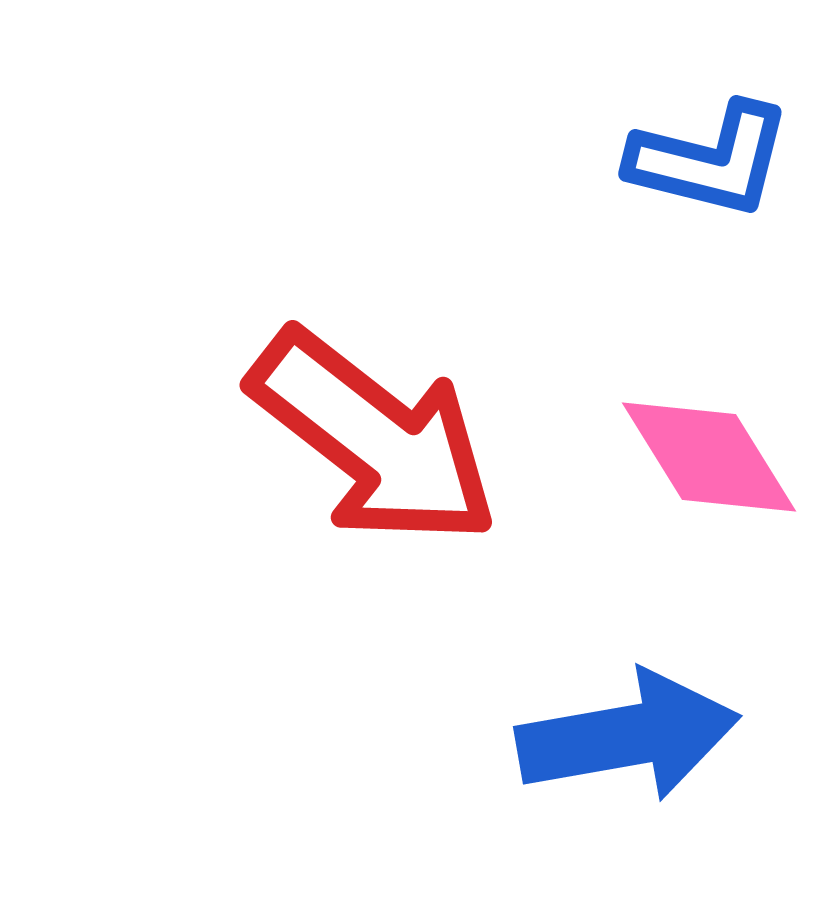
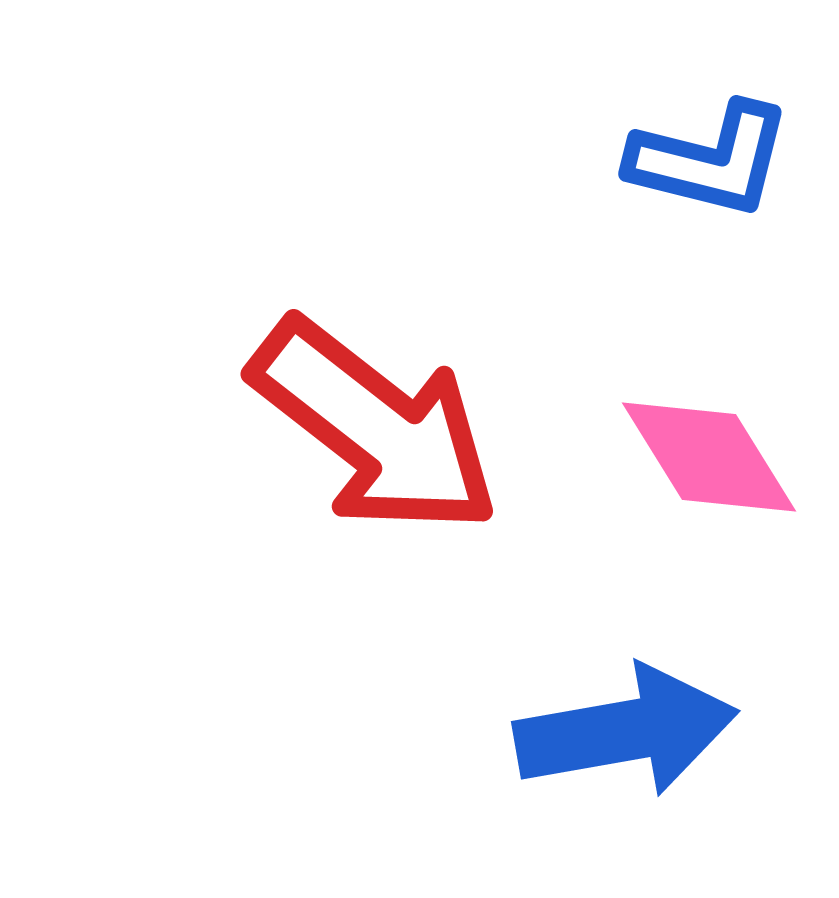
red arrow: moved 1 px right, 11 px up
blue arrow: moved 2 px left, 5 px up
